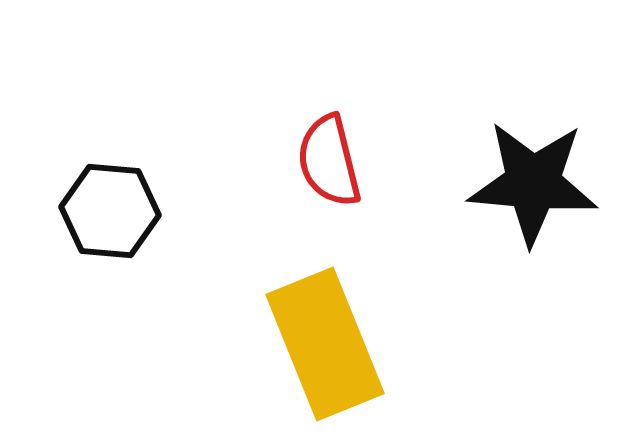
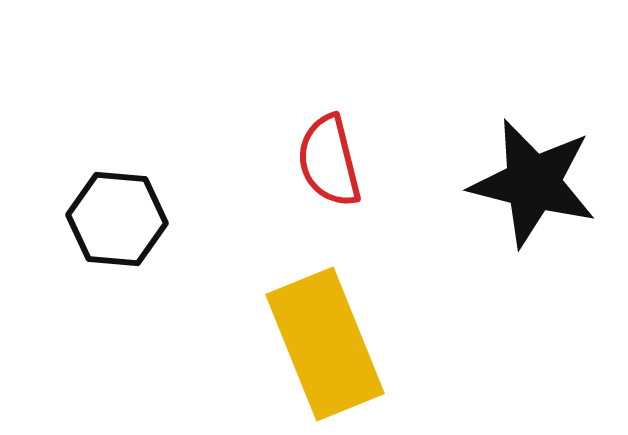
black star: rotated 9 degrees clockwise
black hexagon: moved 7 px right, 8 px down
